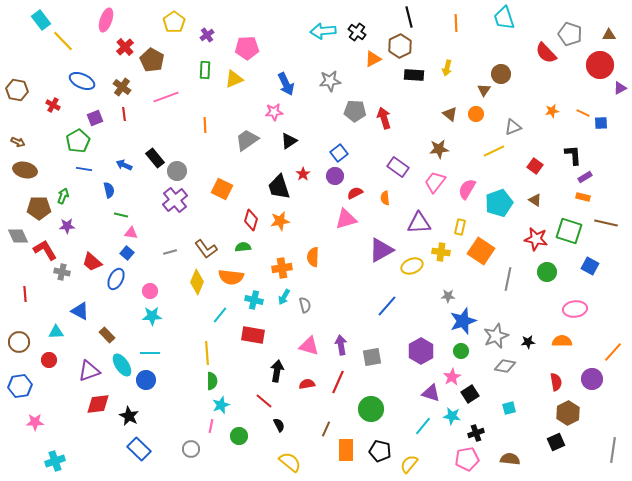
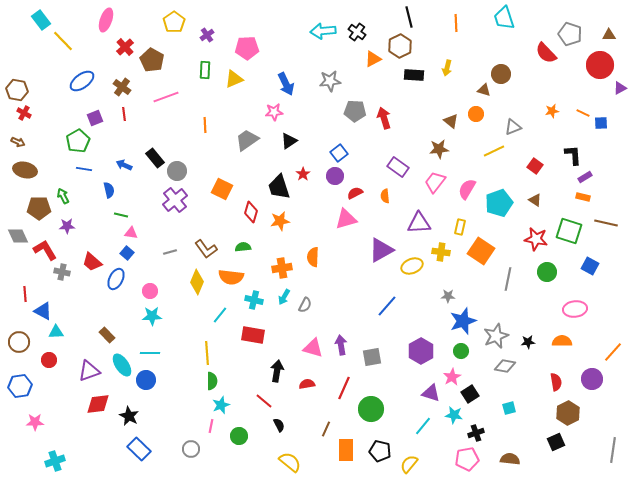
blue ellipse at (82, 81): rotated 60 degrees counterclockwise
brown triangle at (484, 90): rotated 48 degrees counterclockwise
red cross at (53, 105): moved 29 px left, 8 px down
brown triangle at (450, 114): moved 1 px right, 7 px down
green arrow at (63, 196): rotated 49 degrees counterclockwise
orange semicircle at (385, 198): moved 2 px up
red diamond at (251, 220): moved 8 px up
gray semicircle at (305, 305): rotated 42 degrees clockwise
blue triangle at (80, 311): moved 37 px left
pink triangle at (309, 346): moved 4 px right, 2 px down
red line at (338, 382): moved 6 px right, 6 px down
cyan star at (452, 416): moved 2 px right, 1 px up
